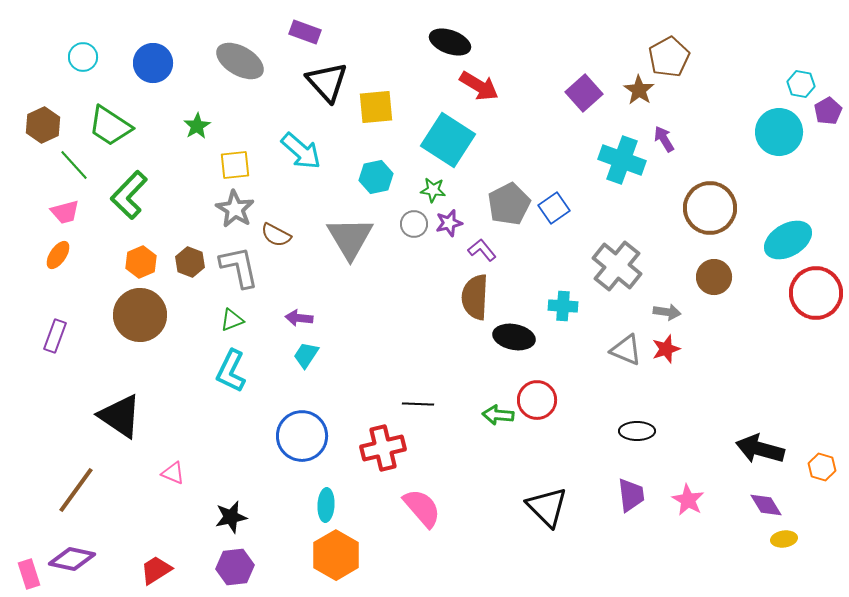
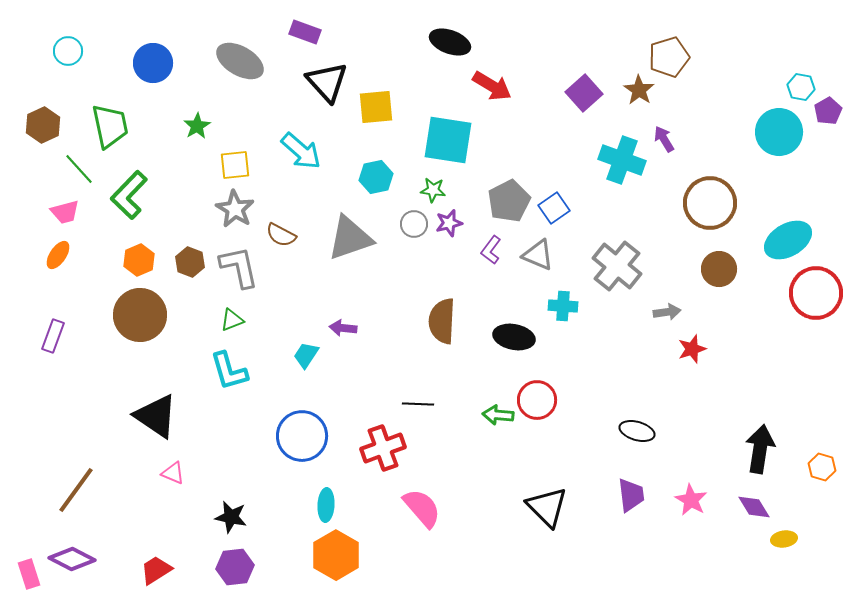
cyan circle at (83, 57): moved 15 px left, 6 px up
brown pentagon at (669, 57): rotated 12 degrees clockwise
cyan hexagon at (801, 84): moved 3 px down
red arrow at (479, 86): moved 13 px right
green trapezoid at (110, 126): rotated 135 degrees counterclockwise
cyan square at (448, 140): rotated 24 degrees counterclockwise
green line at (74, 165): moved 5 px right, 4 px down
gray pentagon at (509, 204): moved 3 px up
brown circle at (710, 208): moved 5 px up
brown semicircle at (276, 235): moved 5 px right
gray triangle at (350, 238): rotated 42 degrees clockwise
purple L-shape at (482, 250): moved 9 px right; rotated 104 degrees counterclockwise
orange hexagon at (141, 262): moved 2 px left, 2 px up
brown circle at (714, 277): moved 5 px right, 8 px up
brown semicircle at (475, 297): moved 33 px left, 24 px down
gray arrow at (667, 312): rotated 16 degrees counterclockwise
purple arrow at (299, 318): moved 44 px right, 10 px down
purple rectangle at (55, 336): moved 2 px left
red star at (666, 349): moved 26 px right
gray triangle at (626, 350): moved 88 px left, 95 px up
cyan L-shape at (231, 371): moved 2 px left; rotated 42 degrees counterclockwise
black triangle at (120, 416): moved 36 px right
black ellipse at (637, 431): rotated 16 degrees clockwise
red cross at (383, 448): rotated 6 degrees counterclockwise
black arrow at (760, 449): rotated 84 degrees clockwise
pink star at (688, 500): moved 3 px right
purple diamond at (766, 505): moved 12 px left, 2 px down
black star at (231, 517): rotated 24 degrees clockwise
purple diamond at (72, 559): rotated 15 degrees clockwise
